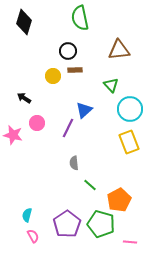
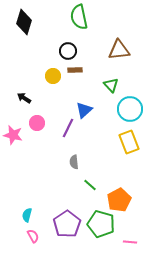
green semicircle: moved 1 px left, 1 px up
gray semicircle: moved 1 px up
